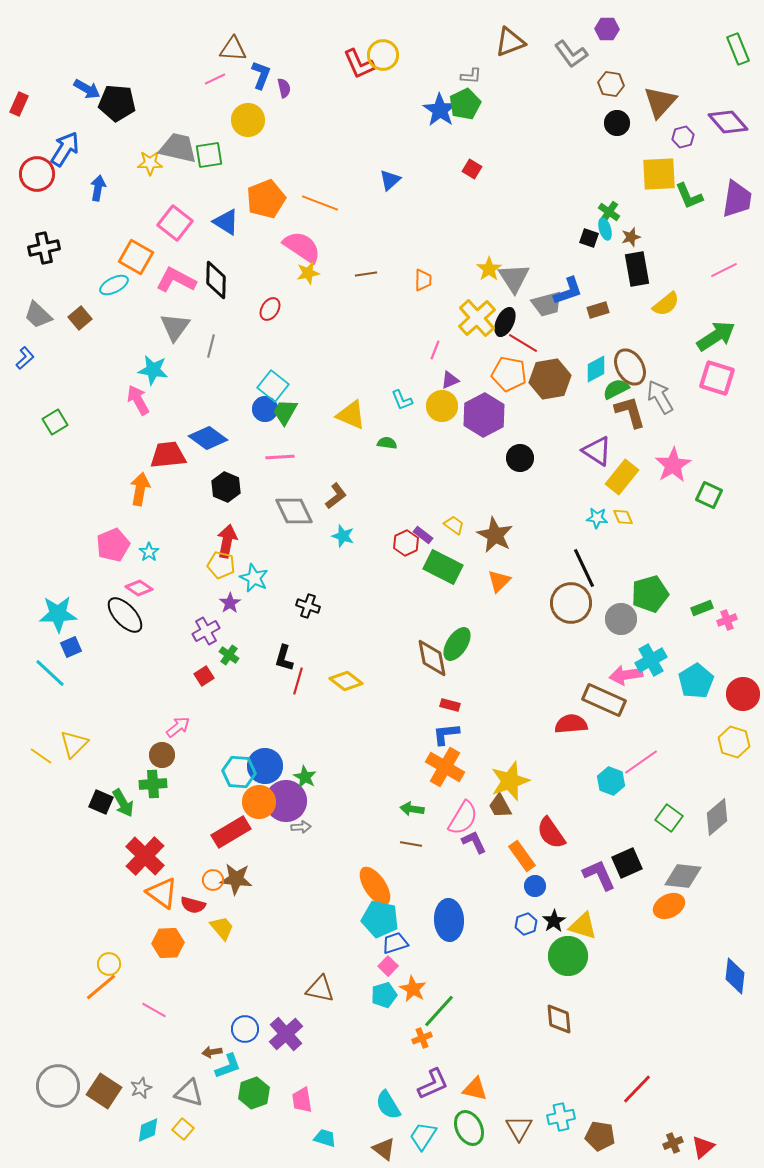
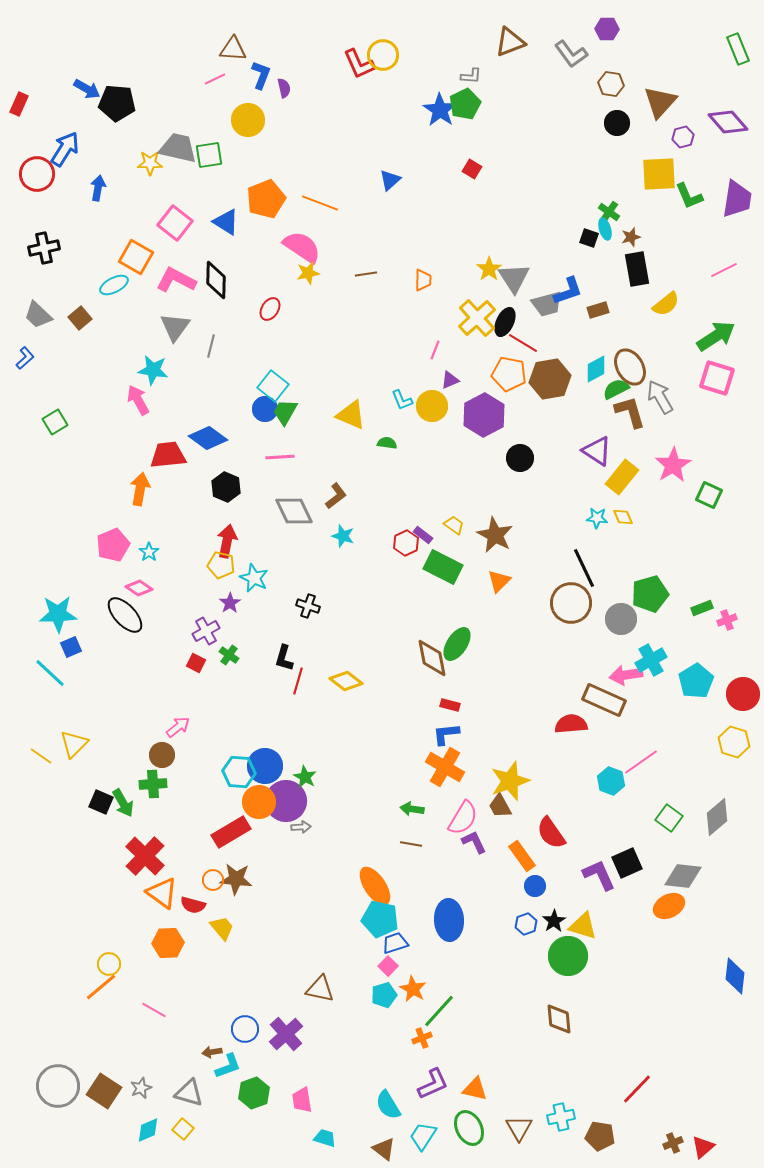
yellow circle at (442, 406): moved 10 px left
red square at (204, 676): moved 8 px left, 13 px up; rotated 30 degrees counterclockwise
